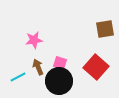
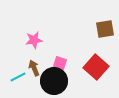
brown arrow: moved 4 px left, 1 px down
black circle: moved 5 px left
